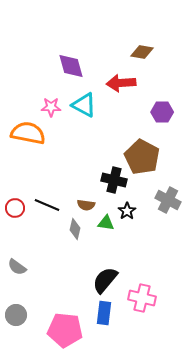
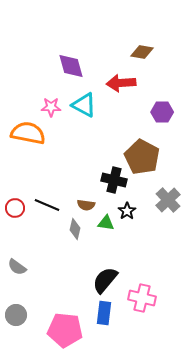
gray cross: rotated 20 degrees clockwise
